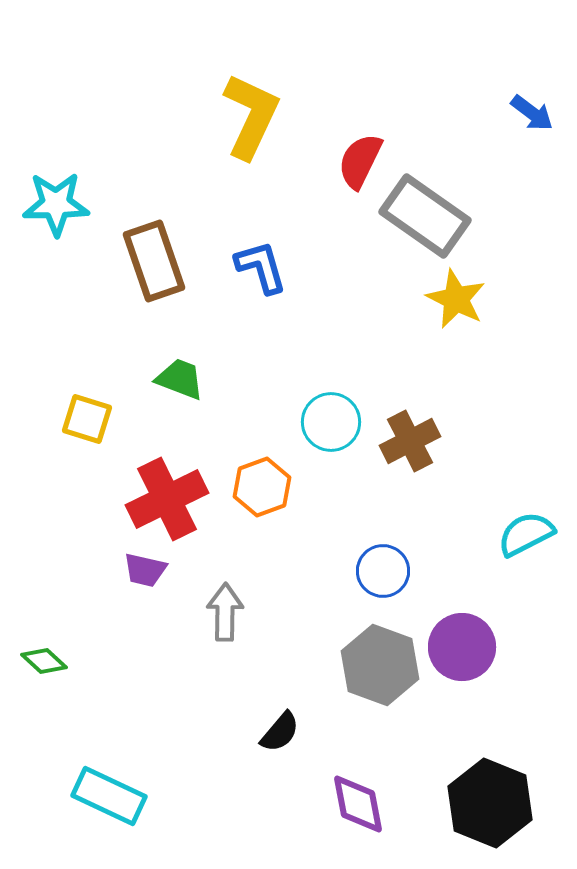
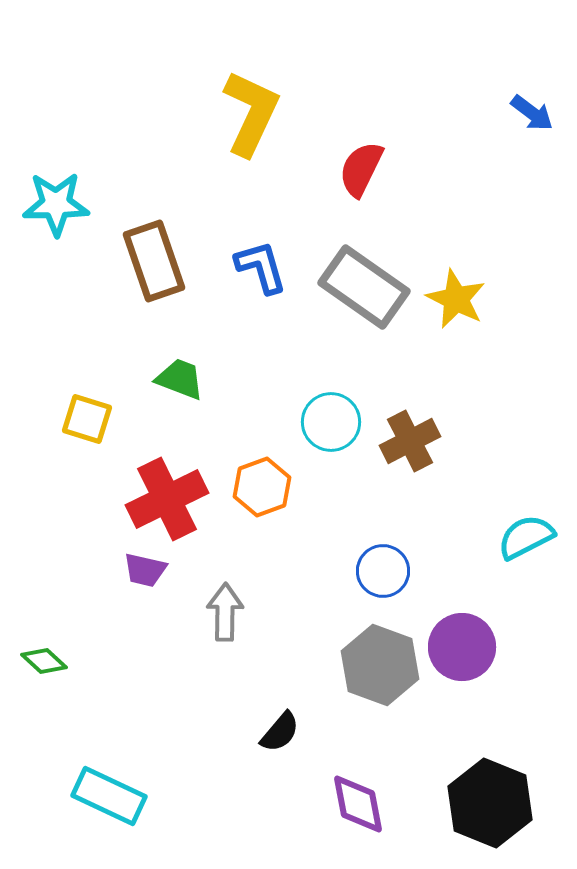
yellow L-shape: moved 3 px up
red semicircle: moved 1 px right, 8 px down
gray rectangle: moved 61 px left, 71 px down
cyan semicircle: moved 3 px down
